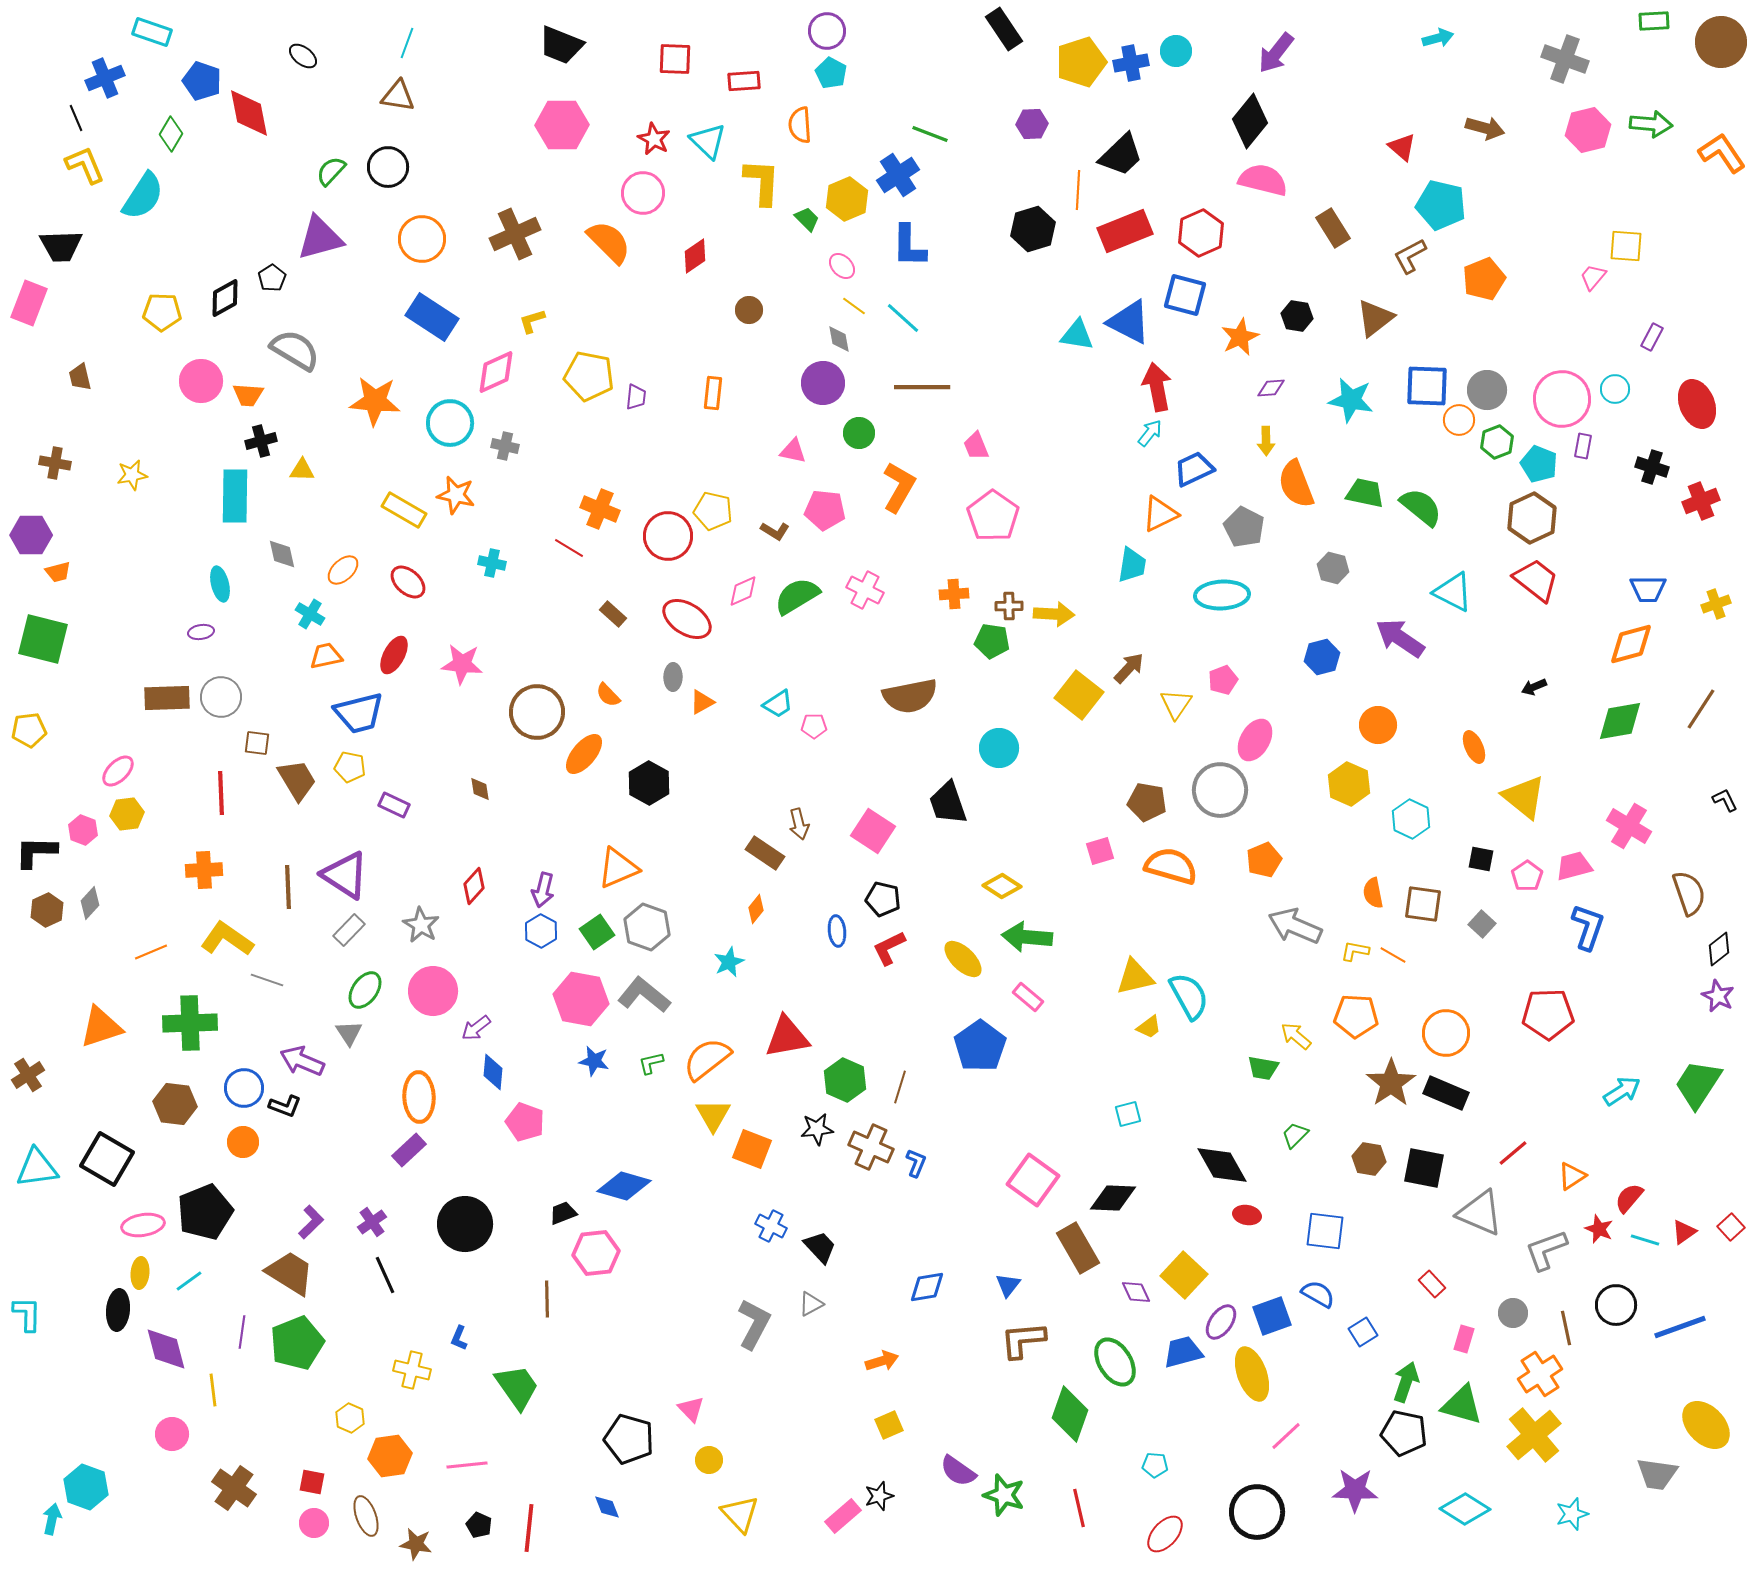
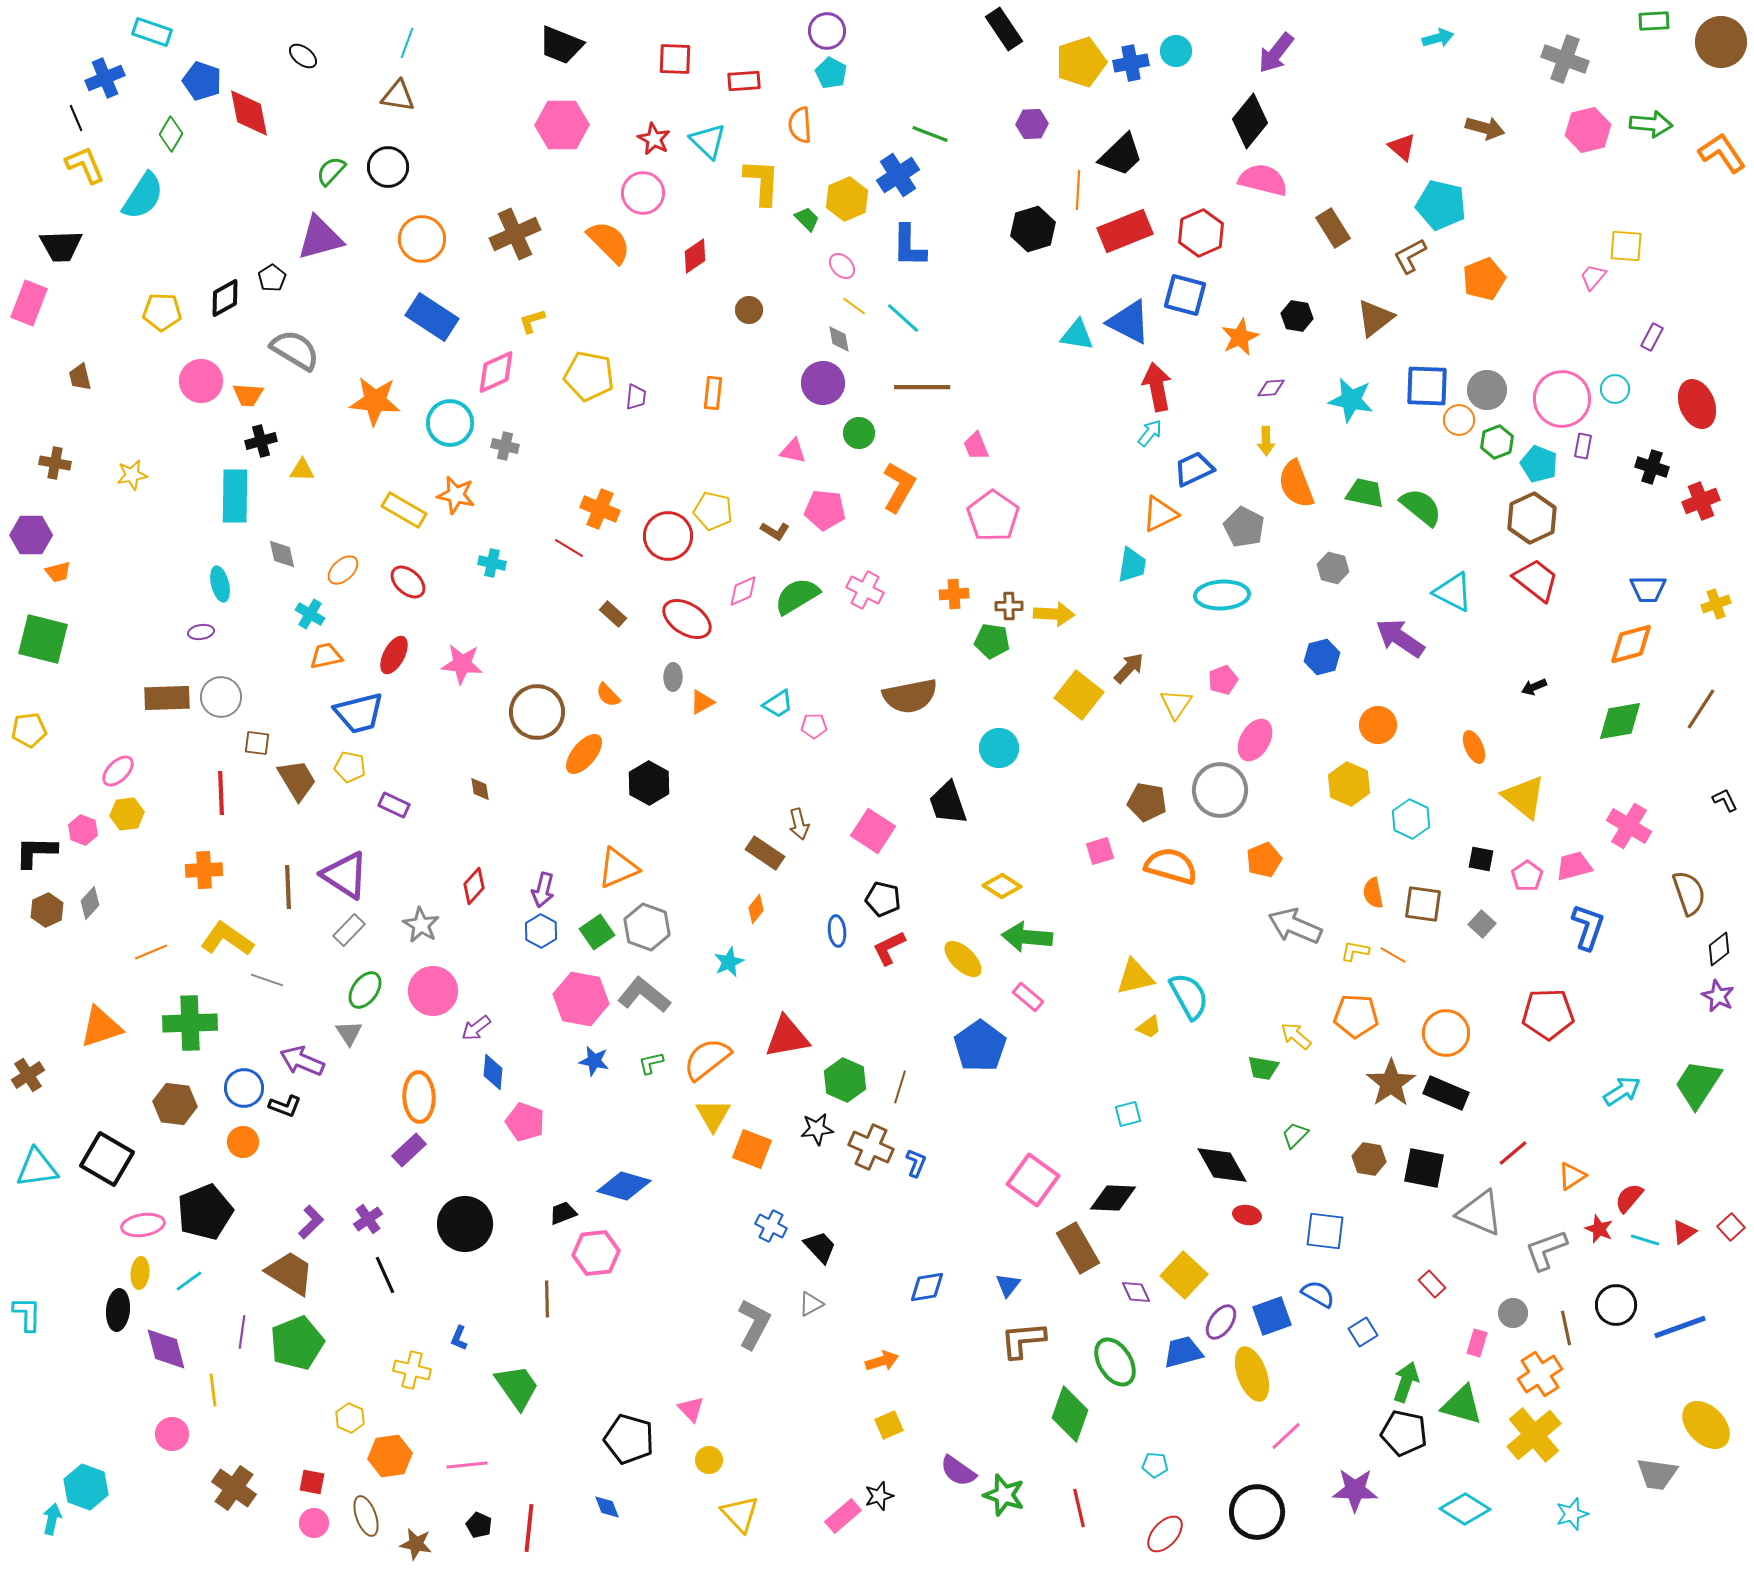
purple cross at (372, 1222): moved 4 px left, 3 px up
pink rectangle at (1464, 1339): moved 13 px right, 4 px down
